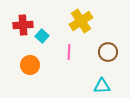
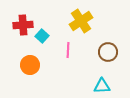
pink line: moved 1 px left, 2 px up
